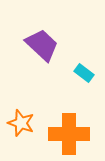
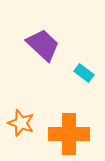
purple trapezoid: moved 1 px right
